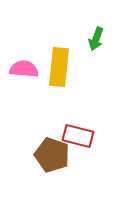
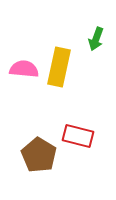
yellow rectangle: rotated 6 degrees clockwise
brown pentagon: moved 13 px left; rotated 12 degrees clockwise
